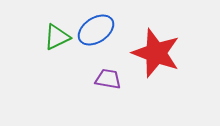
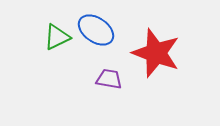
blue ellipse: rotated 69 degrees clockwise
purple trapezoid: moved 1 px right
